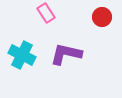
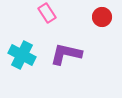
pink rectangle: moved 1 px right
